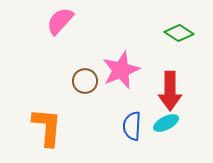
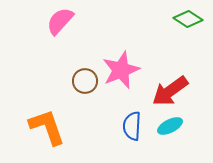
green diamond: moved 9 px right, 14 px up
red arrow: rotated 54 degrees clockwise
cyan ellipse: moved 4 px right, 3 px down
orange L-shape: rotated 24 degrees counterclockwise
